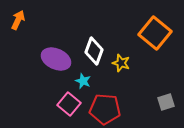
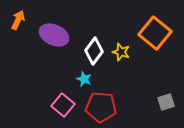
white diamond: rotated 16 degrees clockwise
purple ellipse: moved 2 px left, 24 px up
yellow star: moved 11 px up
cyan star: moved 1 px right, 2 px up
pink square: moved 6 px left, 1 px down
red pentagon: moved 4 px left, 2 px up
